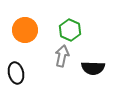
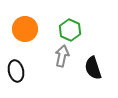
orange circle: moved 1 px up
black semicircle: rotated 70 degrees clockwise
black ellipse: moved 2 px up
